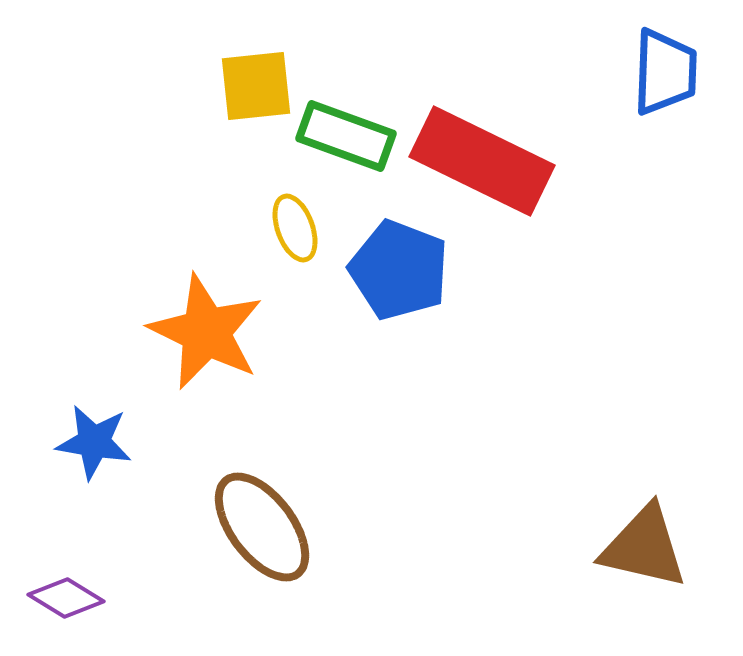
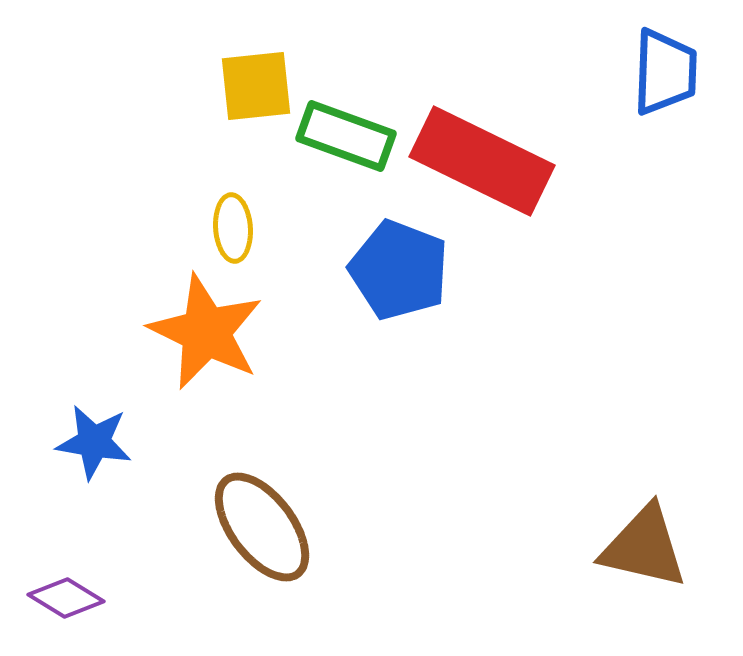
yellow ellipse: moved 62 px left; rotated 16 degrees clockwise
